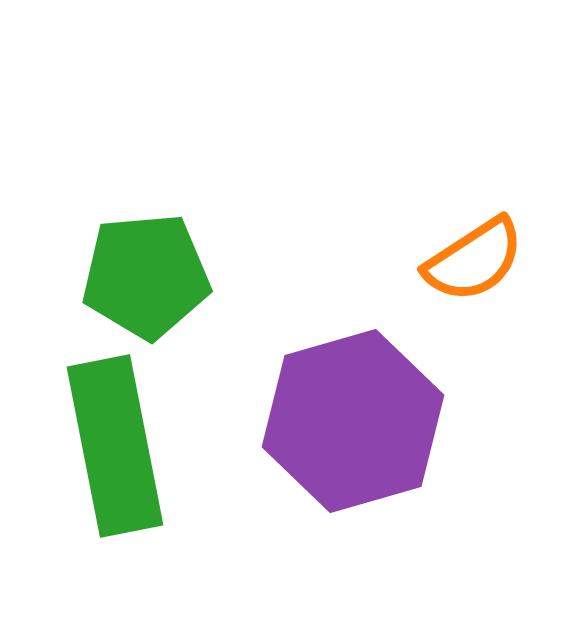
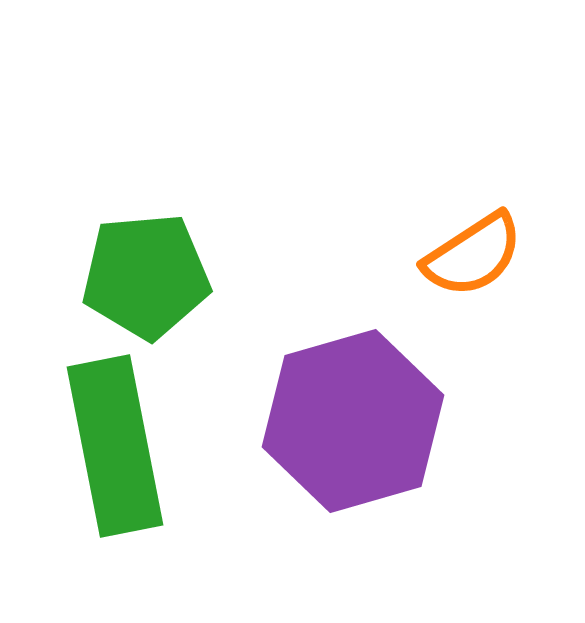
orange semicircle: moved 1 px left, 5 px up
